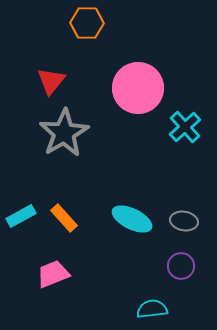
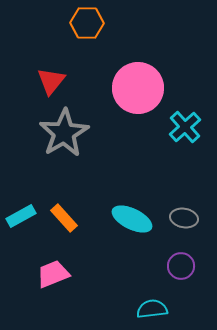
gray ellipse: moved 3 px up
